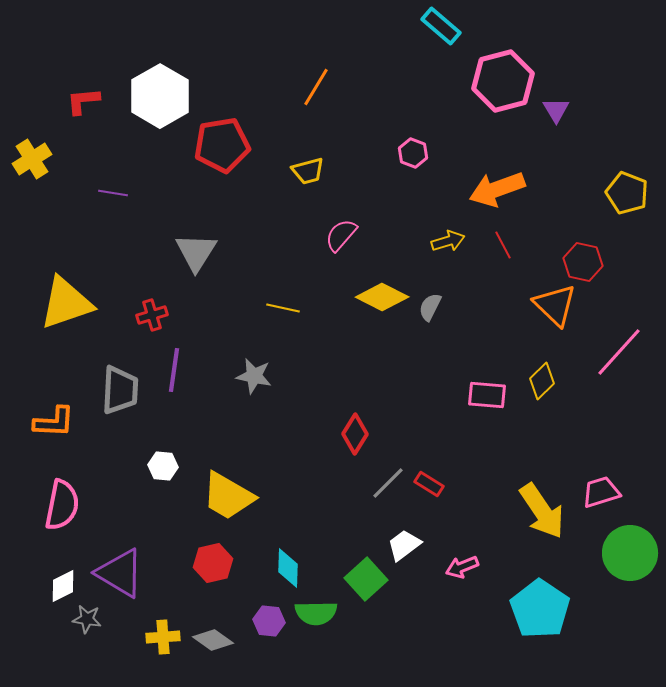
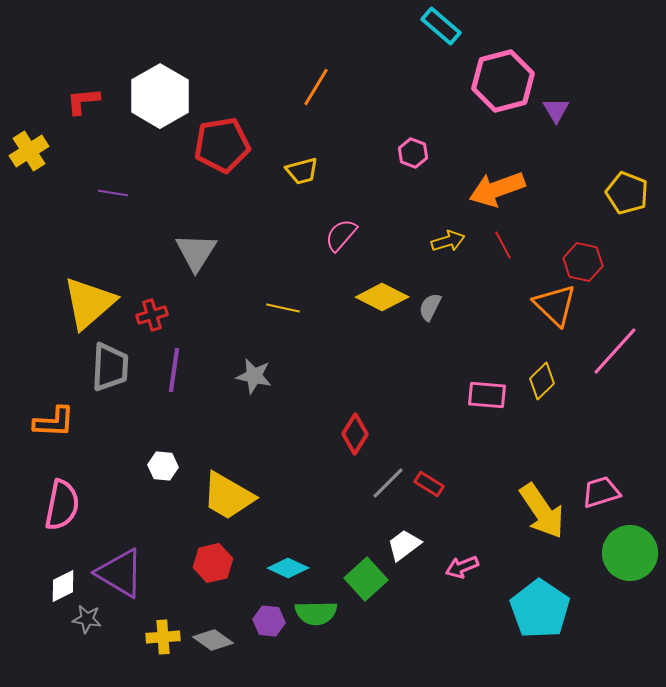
yellow cross at (32, 159): moved 3 px left, 8 px up
yellow trapezoid at (308, 171): moved 6 px left
yellow triangle at (66, 303): moved 23 px right; rotated 22 degrees counterclockwise
pink line at (619, 352): moved 4 px left, 1 px up
gray trapezoid at (120, 390): moved 10 px left, 23 px up
cyan diamond at (288, 568): rotated 66 degrees counterclockwise
